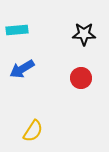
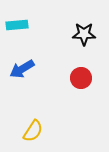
cyan rectangle: moved 5 px up
